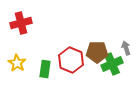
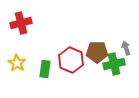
green cross: moved 2 px right; rotated 10 degrees clockwise
